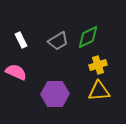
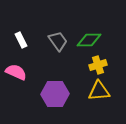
green diamond: moved 1 px right, 3 px down; rotated 25 degrees clockwise
gray trapezoid: rotated 95 degrees counterclockwise
